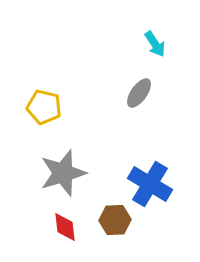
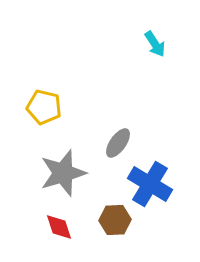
gray ellipse: moved 21 px left, 50 px down
red diamond: moved 6 px left; rotated 12 degrees counterclockwise
